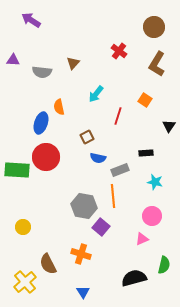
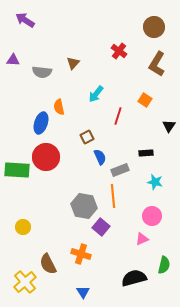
purple arrow: moved 6 px left
blue semicircle: moved 2 px right, 1 px up; rotated 126 degrees counterclockwise
